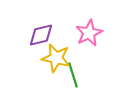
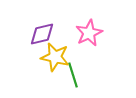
purple diamond: moved 1 px right, 1 px up
yellow star: moved 1 px left, 1 px up
